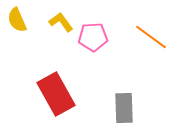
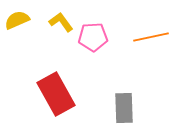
yellow semicircle: rotated 90 degrees clockwise
orange line: rotated 48 degrees counterclockwise
